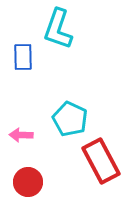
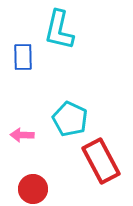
cyan L-shape: moved 1 px right, 1 px down; rotated 6 degrees counterclockwise
pink arrow: moved 1 px right
red circle: moved 5 px right, 7 px down
